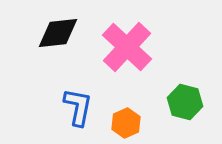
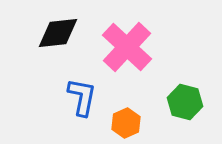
blue L-shape: moved 4 px right, 10 px up
